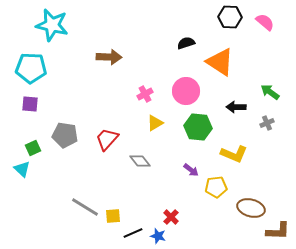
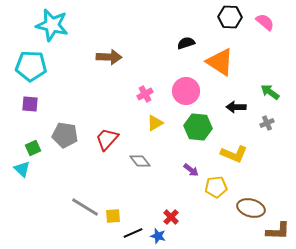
cyan pentagon: moved 2 px up
